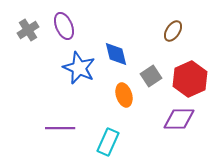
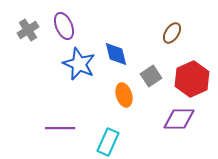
brown ellipse: moved 1 px left, 2 px down
blue star: moved 4 px up
red hexagon: moved 2 px right
